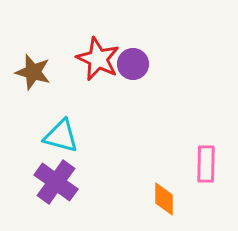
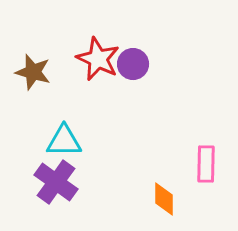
cyan triangle: moved 3 px right, 5 px down; rotated 15 degrees counterclockwise
